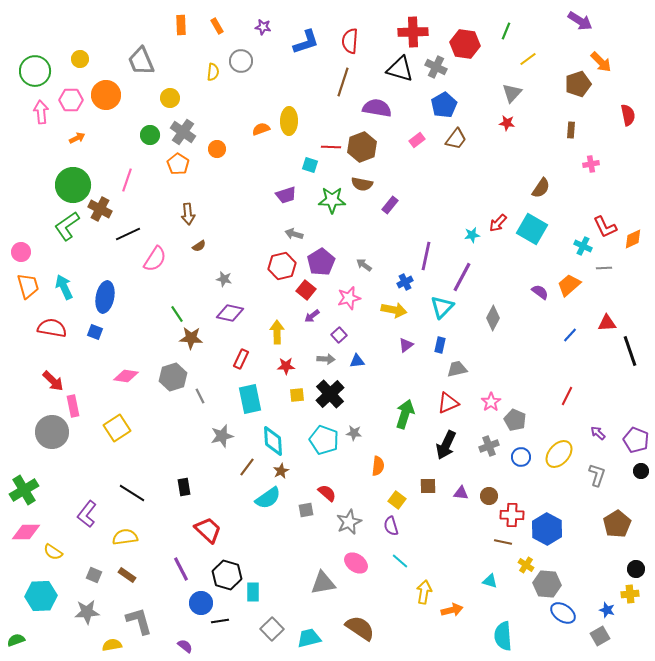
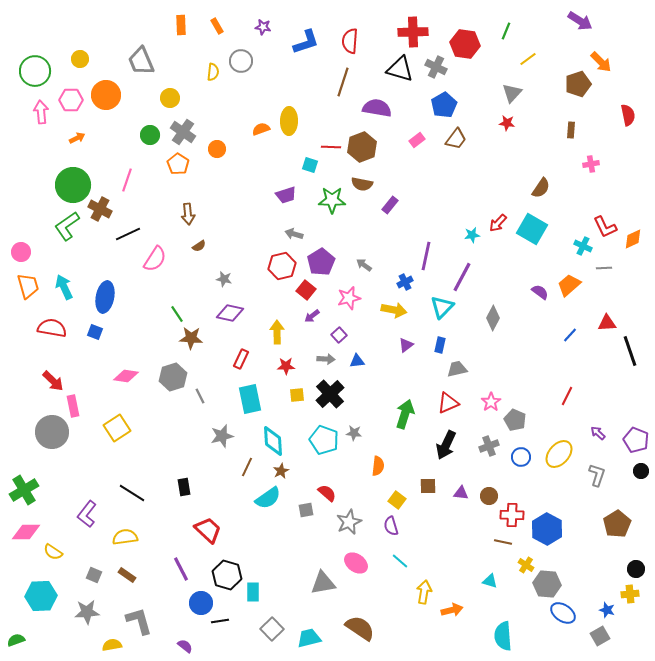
brown line at (247, 467): rotated 12 degrees counterclockwise
